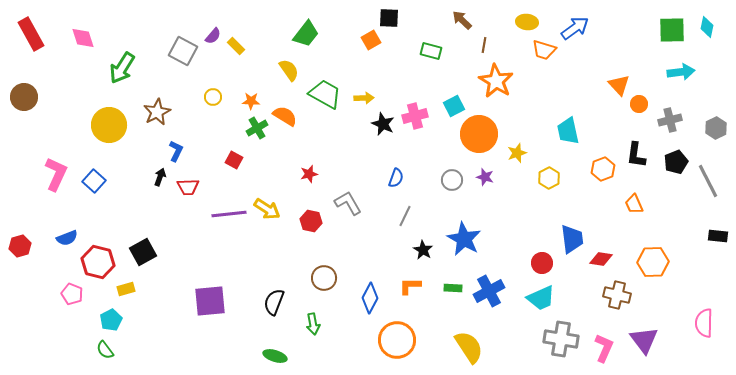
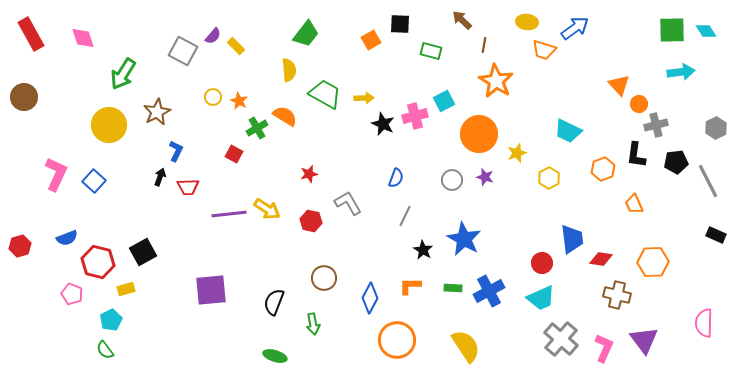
black square at (389, 18): moved 11 px right, 6 px down
cyan diamond at (707, 27): moved 1 px left, 4 px down; rotated 45 degrees counterclockwise
green arrow at (122, 68): moved 1 px right, 6 px down
yellow semicircle at (289, 70): rotated 30 degrees clockwise
orange star at (251, 101): moved 12 px left; rotated 24 degrees clockwise
cyan square at (454, 106): moved 10 px left, 5 px up
gray cross at (670, 120): moved 14 px left, 5 px down
cyan trapezoid at (568, 131): rotated 52 degrees counterclockwise
red square at (234, 160): moved 6 px up
black pentagon at (676, 162): rotated 15 degrees clockwise
black rectangle at (718, 236): moved 2 px left, 1 px up; rotated 18 degrees clockwise
purple square at (210, 301): moved 1 px right, 11 px up
gray cross at (561, 339): rotated 32 degrees clockwise
yellow semicircle at (469, 347): moved 3 px left, 1 px up
